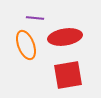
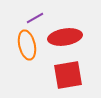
purple line: rotated 36 degrees counterclockwise
orange ellipse: moved 1 px right; rotated 8 degrees clockwise
